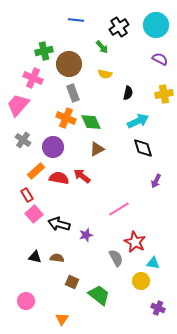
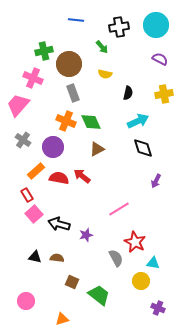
black cross: rotated 24 degrees clockwise
orange cross: moved 3 px down
orange triangle: rotated 40 degrees clockwise
